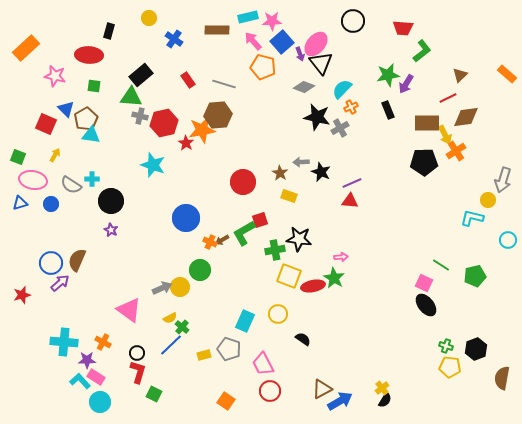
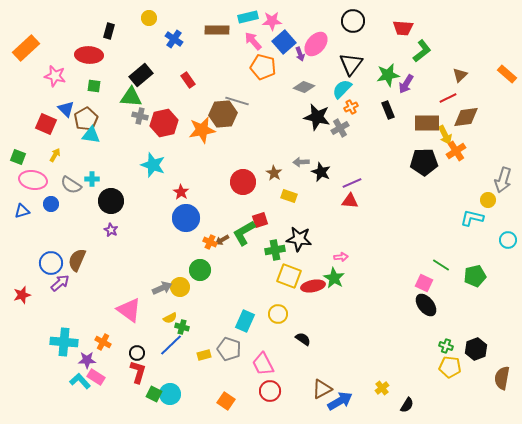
blue square at (282, 42): moved 2 px right
black triangle at (321, 63): moved 30 px right, 1 px down; rotated 15 degrees clockwise
gray line at (224, 84): moved 13 px right, 17 px down
brown hexagon at (218, 115): moved 5 px right, 1 px up
red star at (186, 143): moved 5 px left, 49 px down
brown star at (280, 173): moved 6 px left
blue triangle at (20, 203): moved 2 px right, 8 px down
green cross at (182, 327): rotated 24 degrees counterclockwise
black semicircle at (385, 400): moved 22 px right, 5 px down
cyan circle at (100, 402): moved 70 px right, 8 px up
